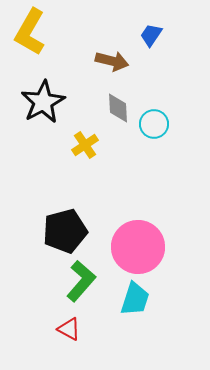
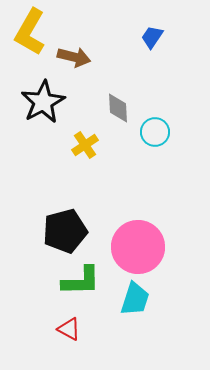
blue trapezoid: moved 1 px right, 2 px down
brown arrow: moved 38 px left, 4 px up
cyan circle: moved 1 px right, 8 px down
green L-shape: rotated 48 degrees clockwise
